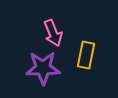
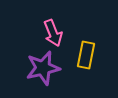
purple star: rotated 12 degrees counterclockwise
